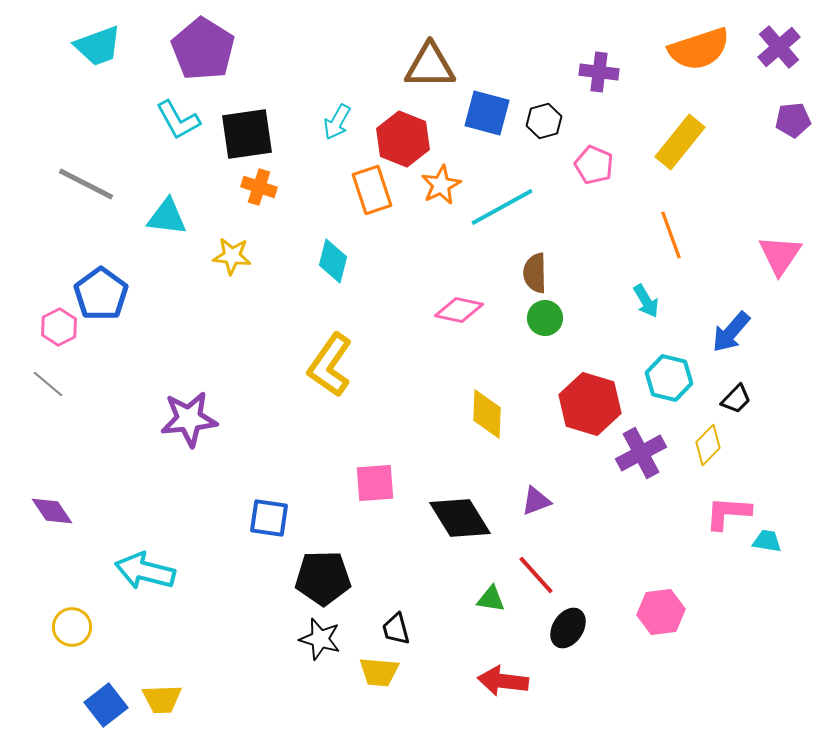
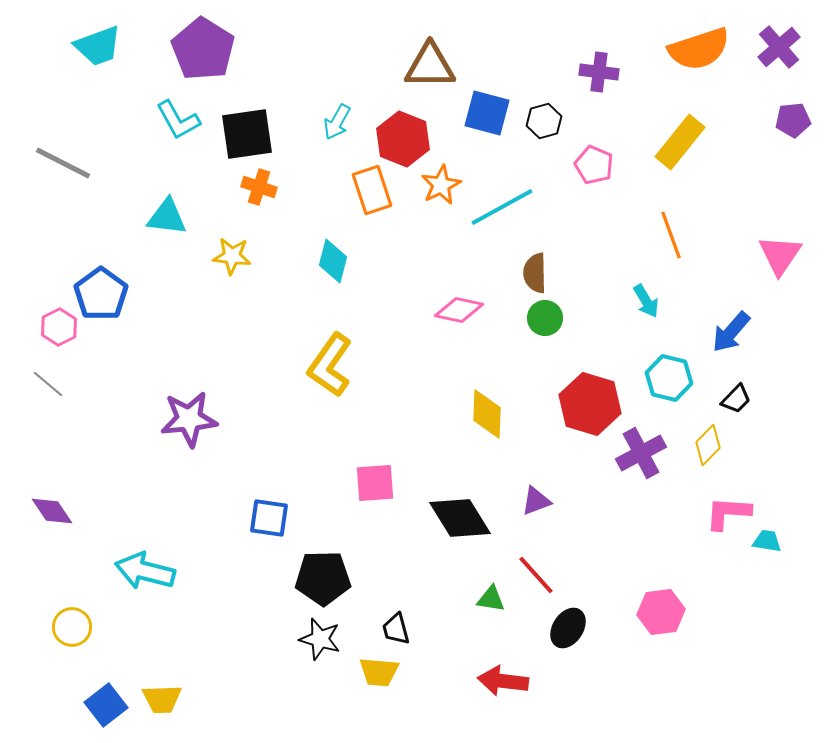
gray line at (86, 184): moved 23 px left, 21 px up
